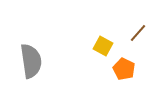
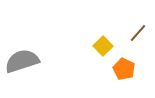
yellow square: rotated 18 degrees clockwise
gray semicircle: moved 9 px left; rotated 100 degrees counterclockwise
